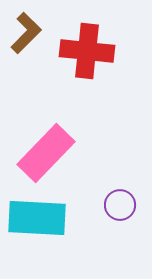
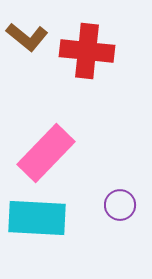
brown L-shape: moved 1 px right, 4 px down; rotated 84 degrees clockwise
